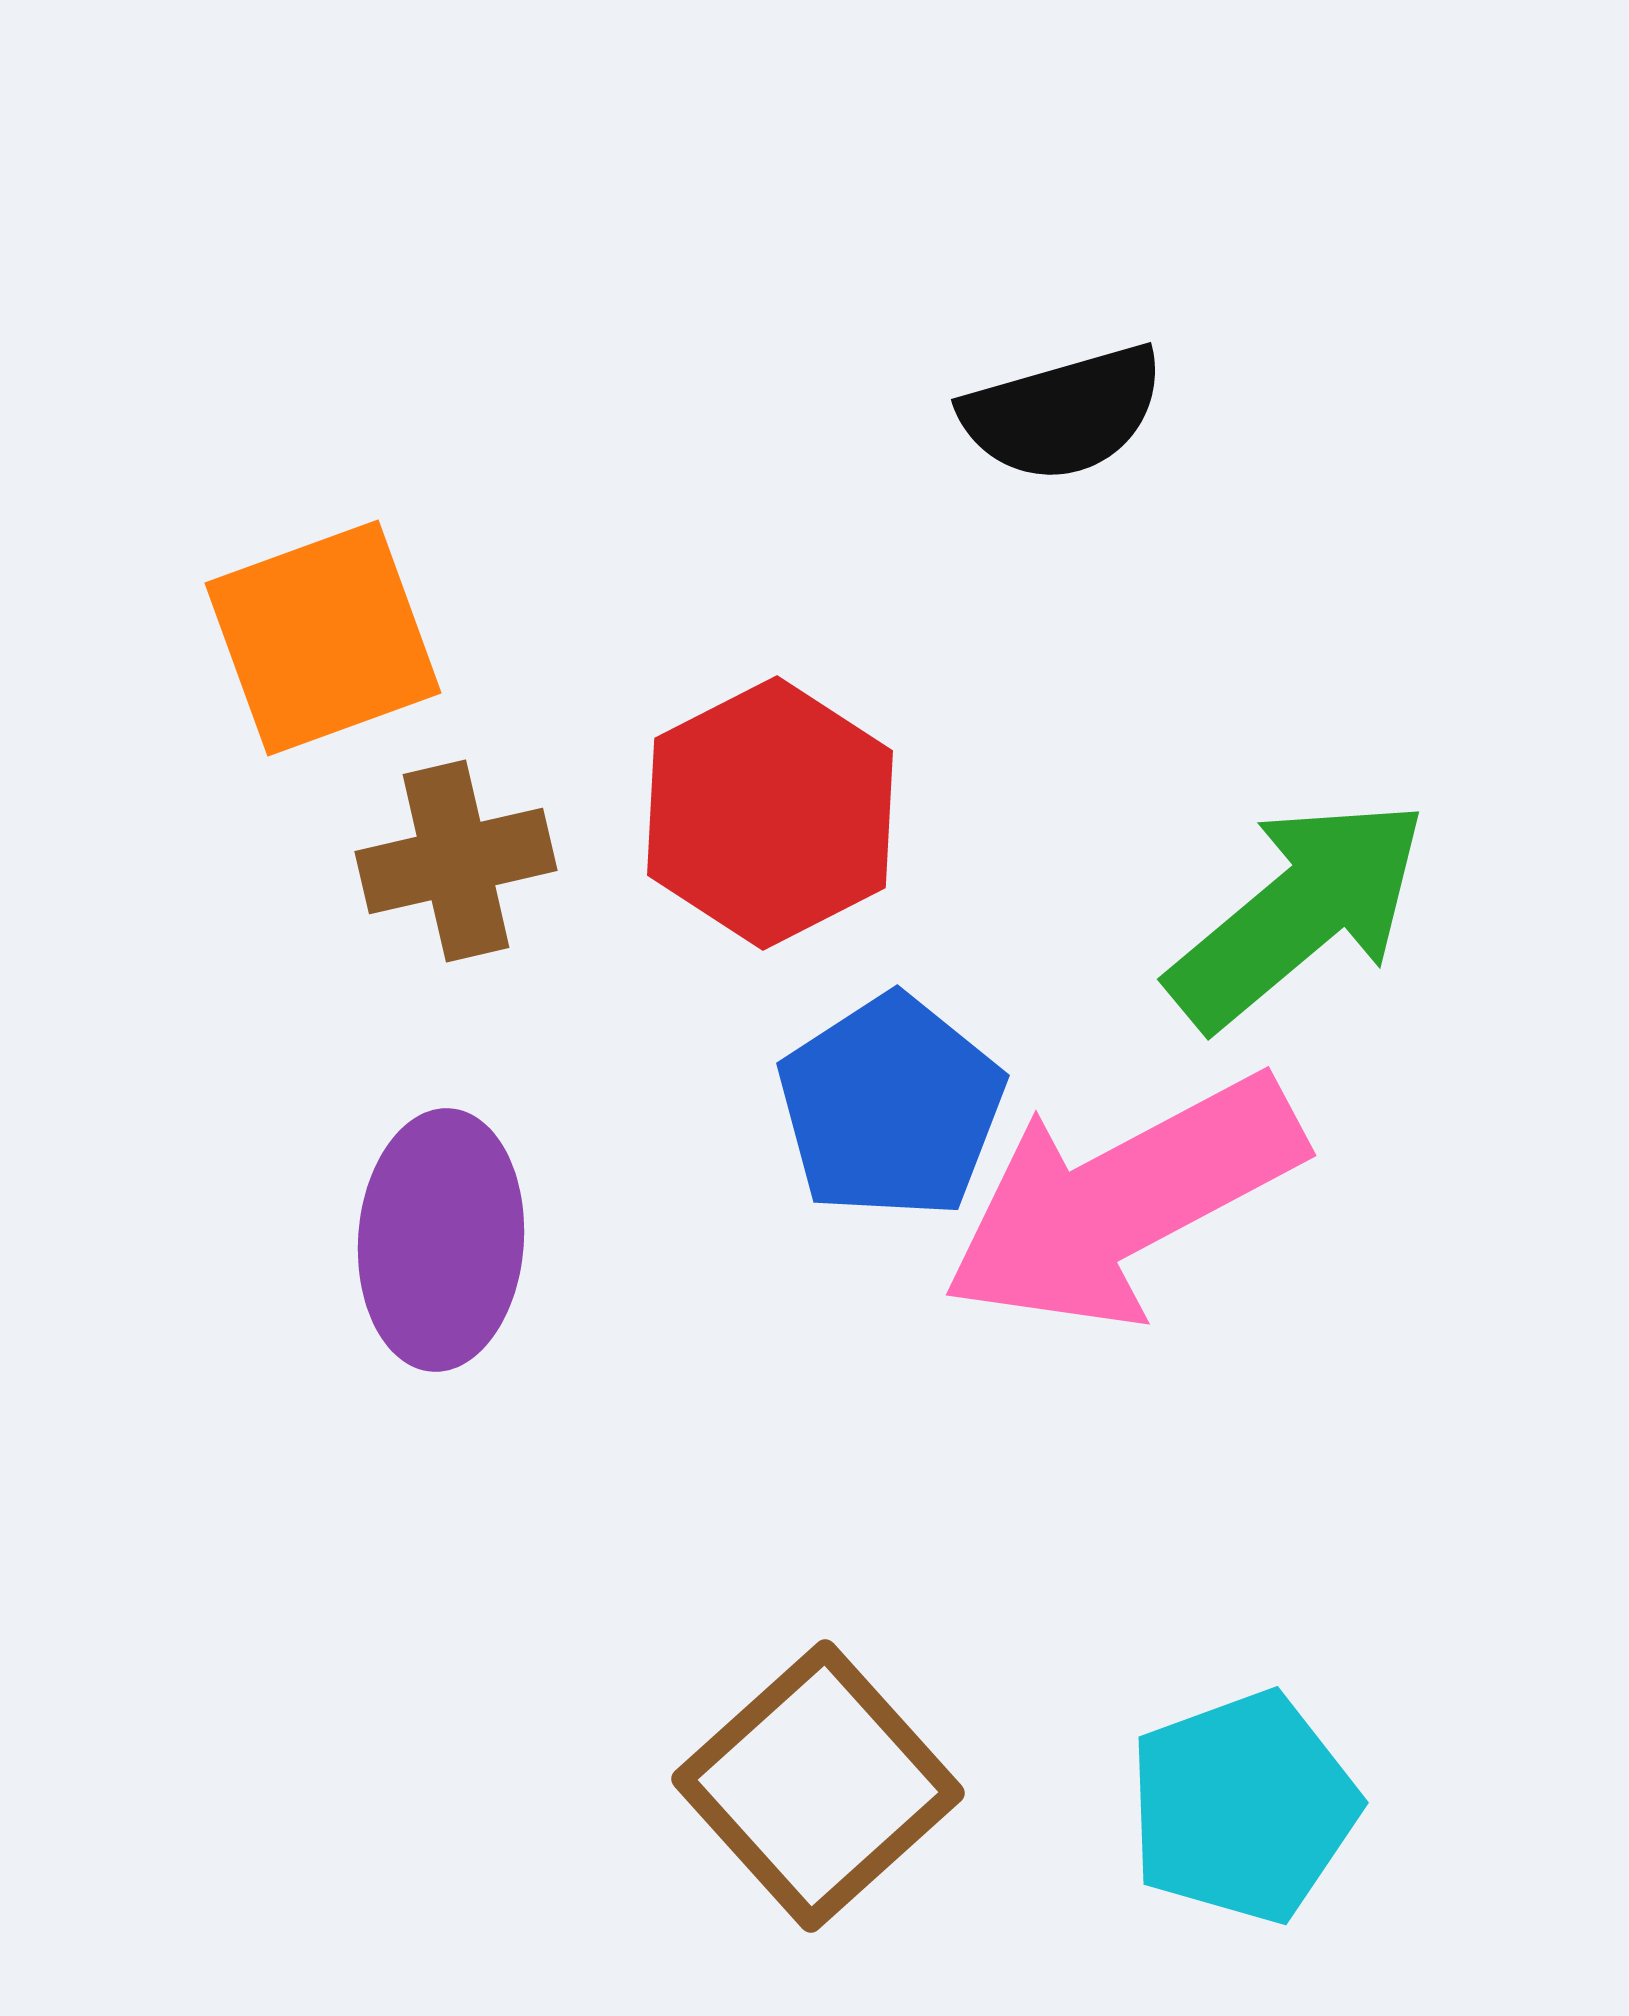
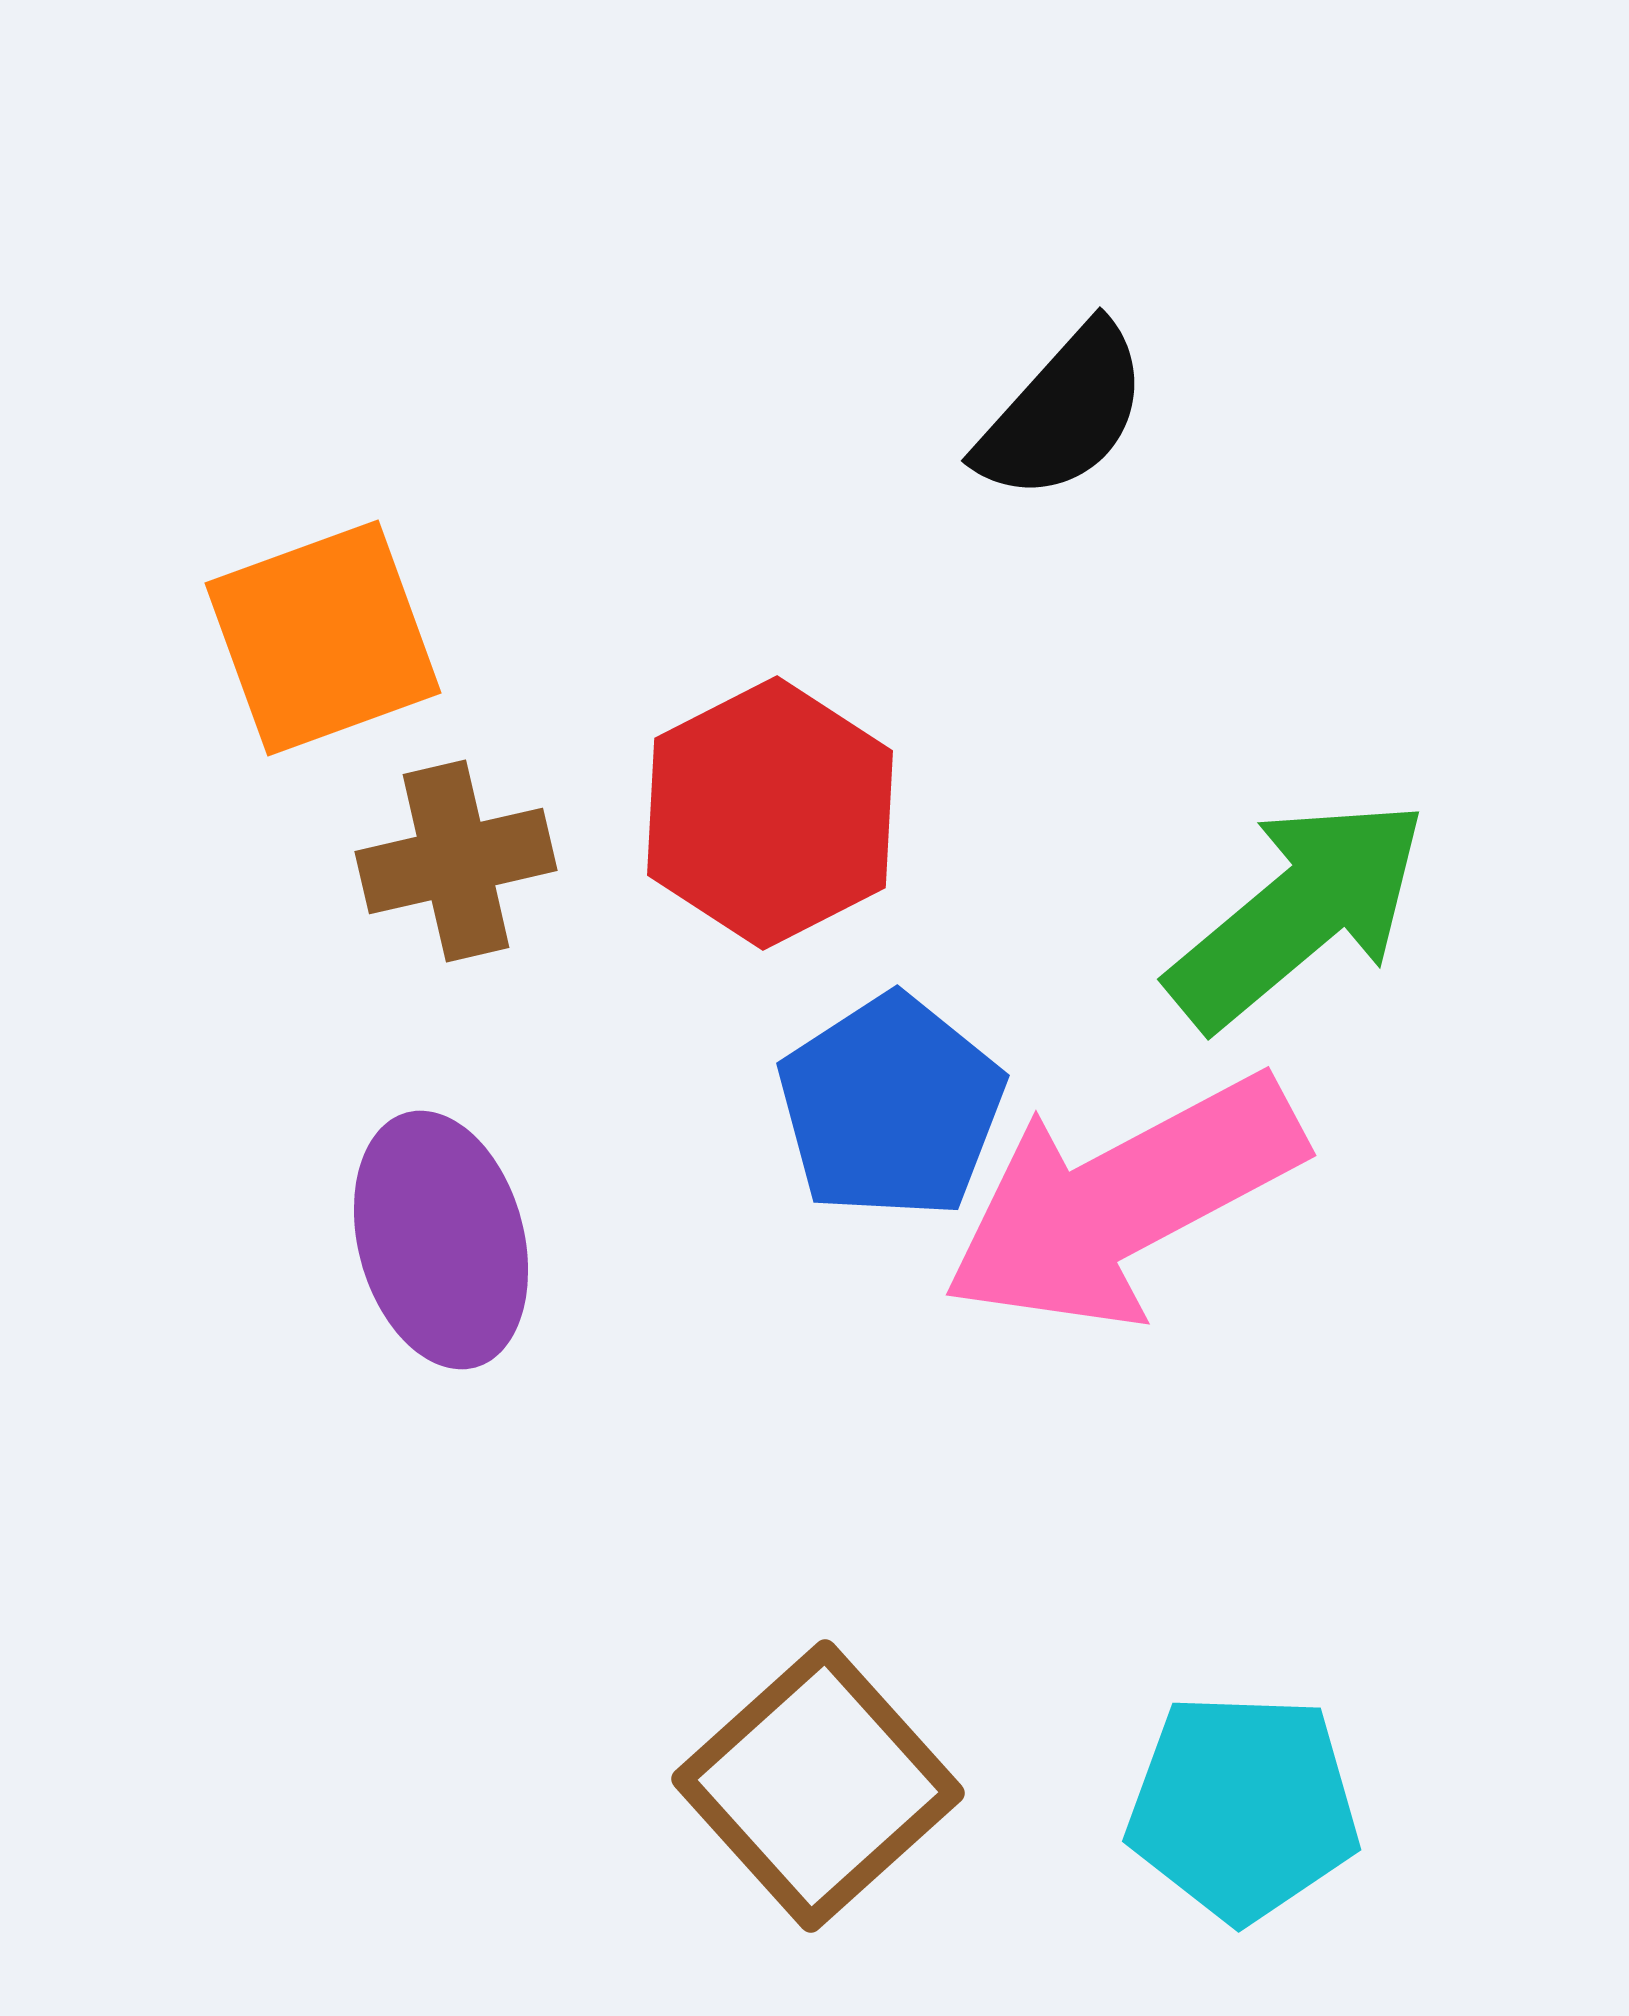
black semicircle: rotated 32 degrees counterclockwise
purple ellipse: rotated 19 degrees counterclockwise
cyan pentagon: rotated 22 degrees clockwise
